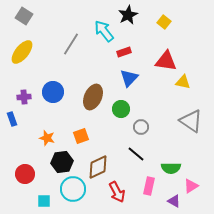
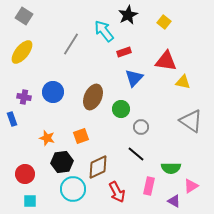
blue triangle: moved 5 px right
purple cross: rotated 16 degrees clockwise
cyan square: moved 14 px left
